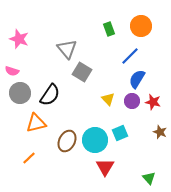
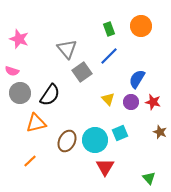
blue line: moved 21 px left
gray square: rotated 24 degrees clockwise
purple circle: moved 1 px left, 1 px down
orange line: moved 1 px right, 3 px down
